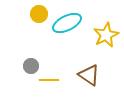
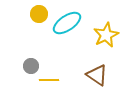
cyan ellipse: rotated 8 degrees counterclockwise
brown triangle: moved 8 px right
